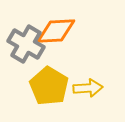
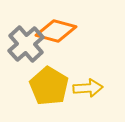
orange diamond: rotated 18 degrees clockwise
gray cross: rotated 18 degrees clockwise
